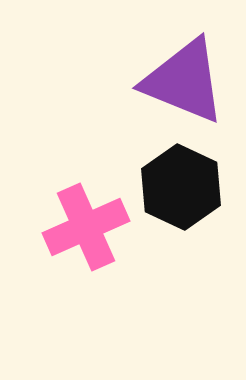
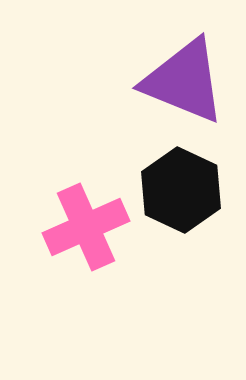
black hexagon: moved 3 px down
